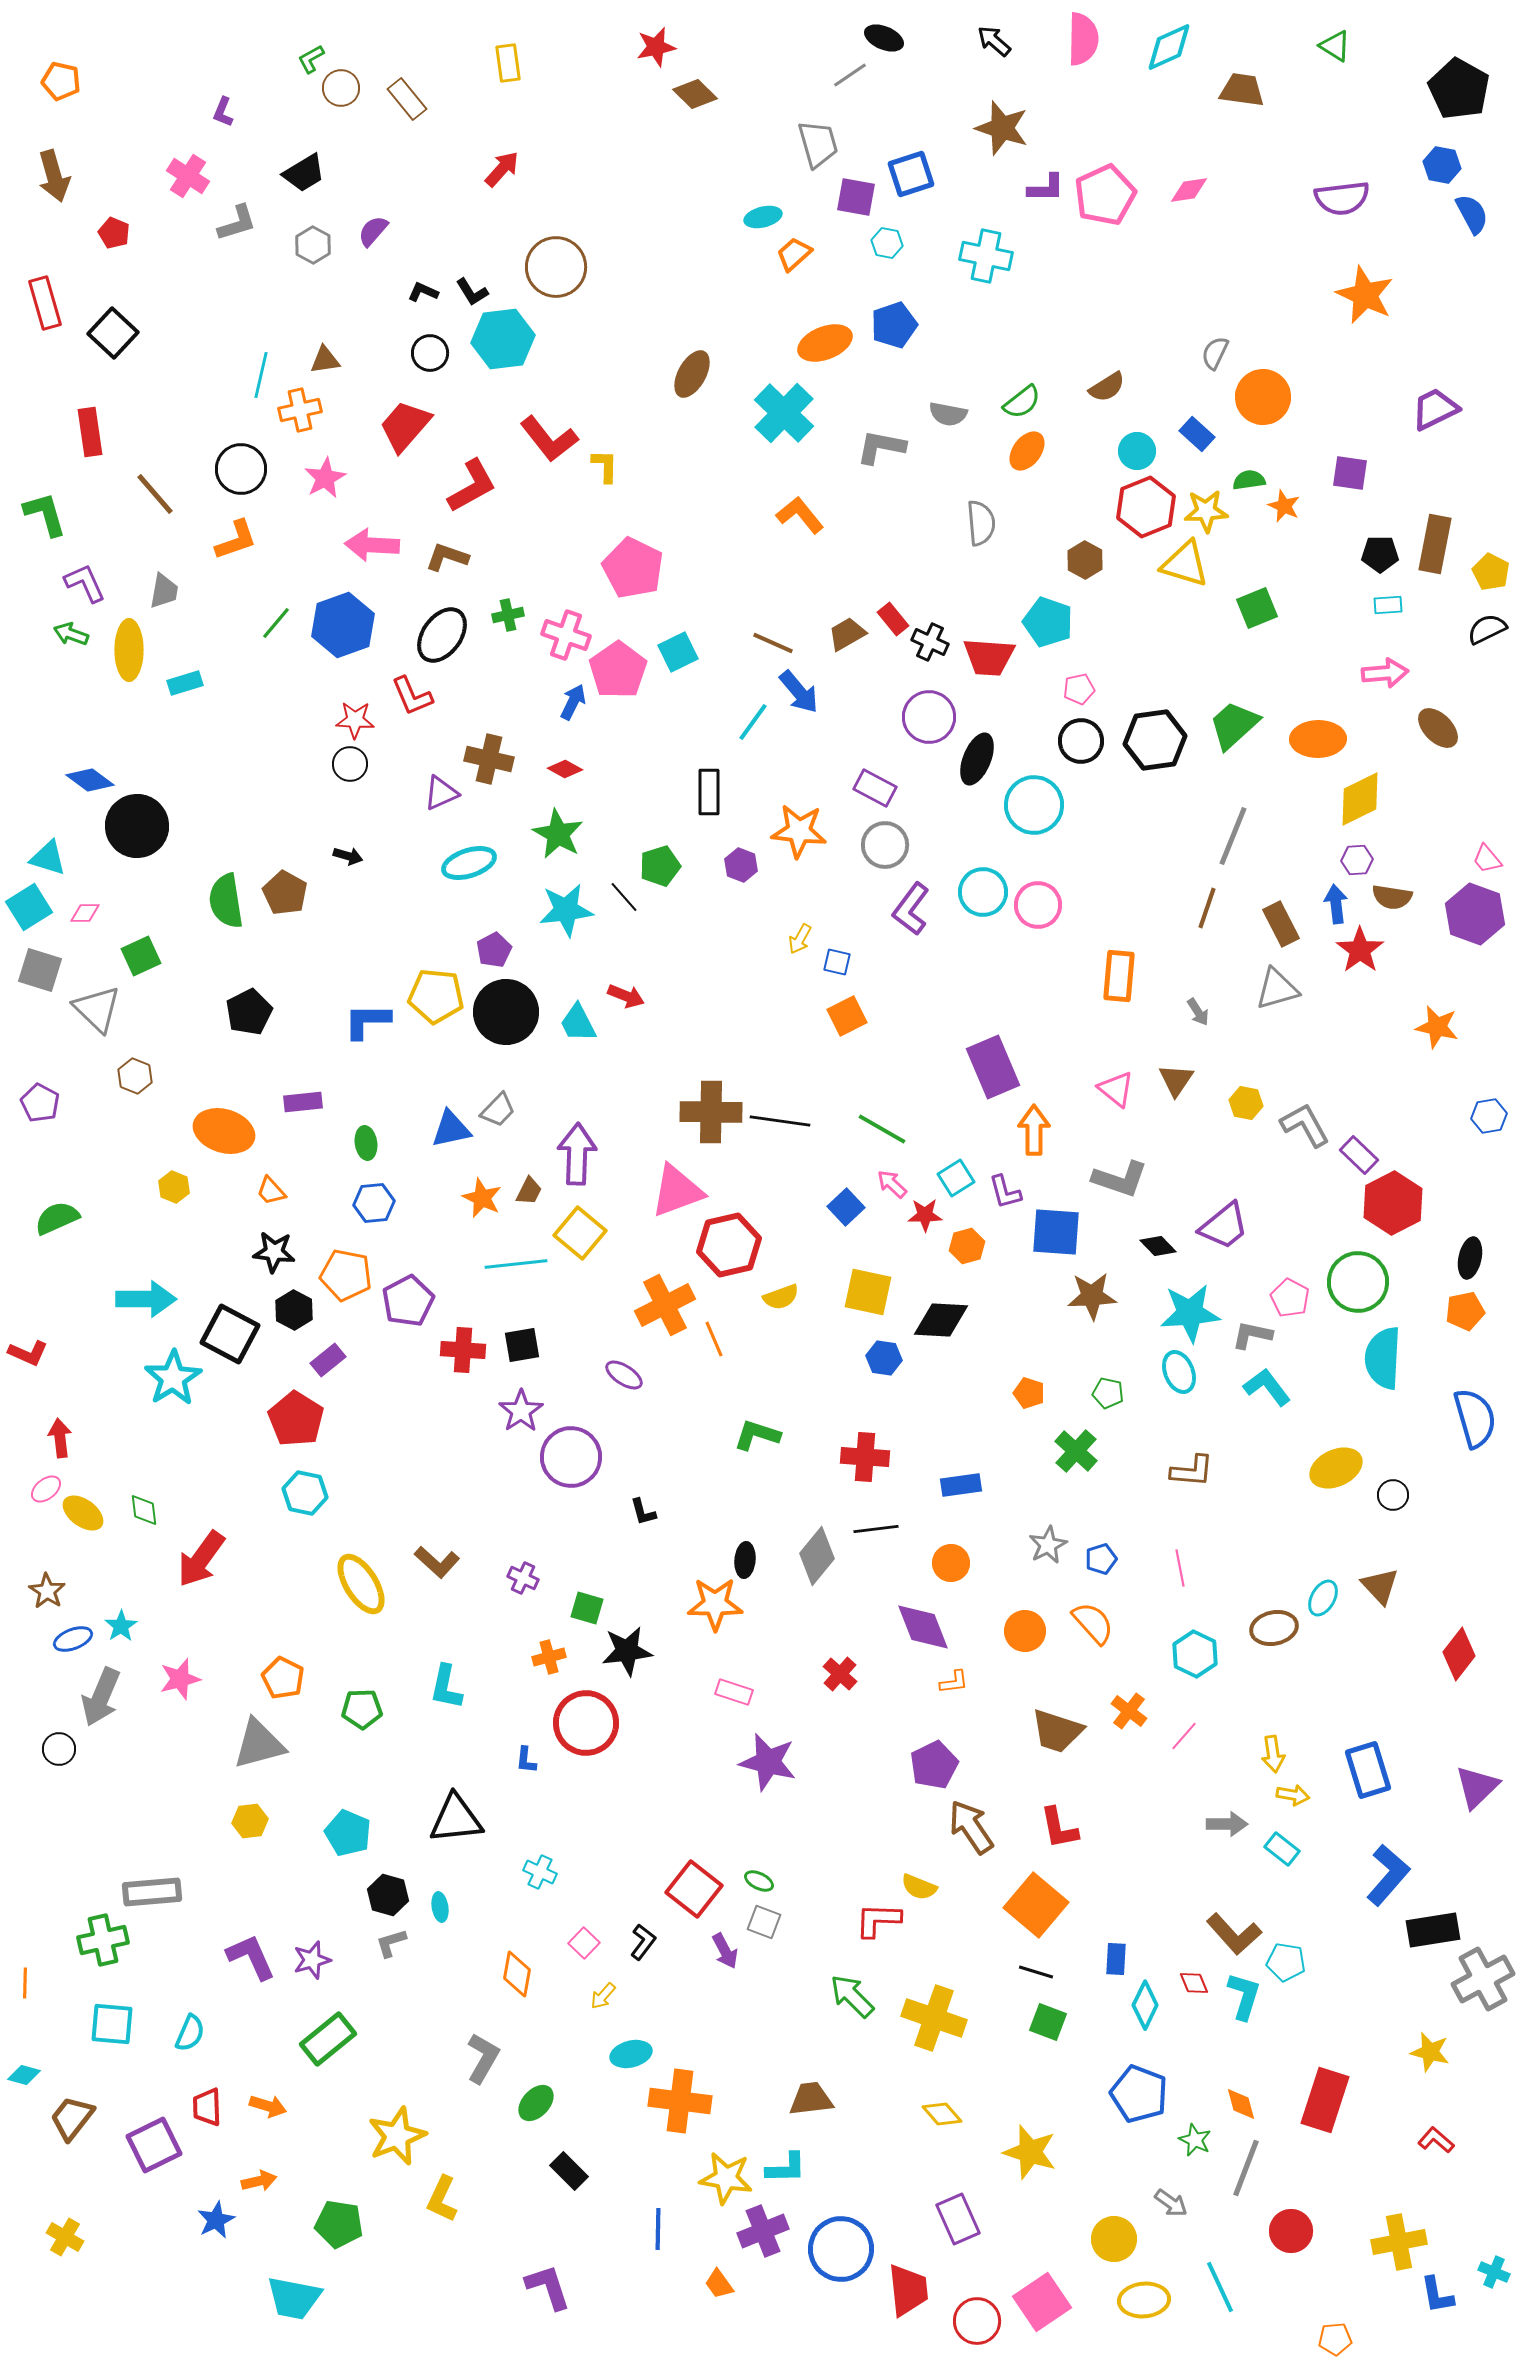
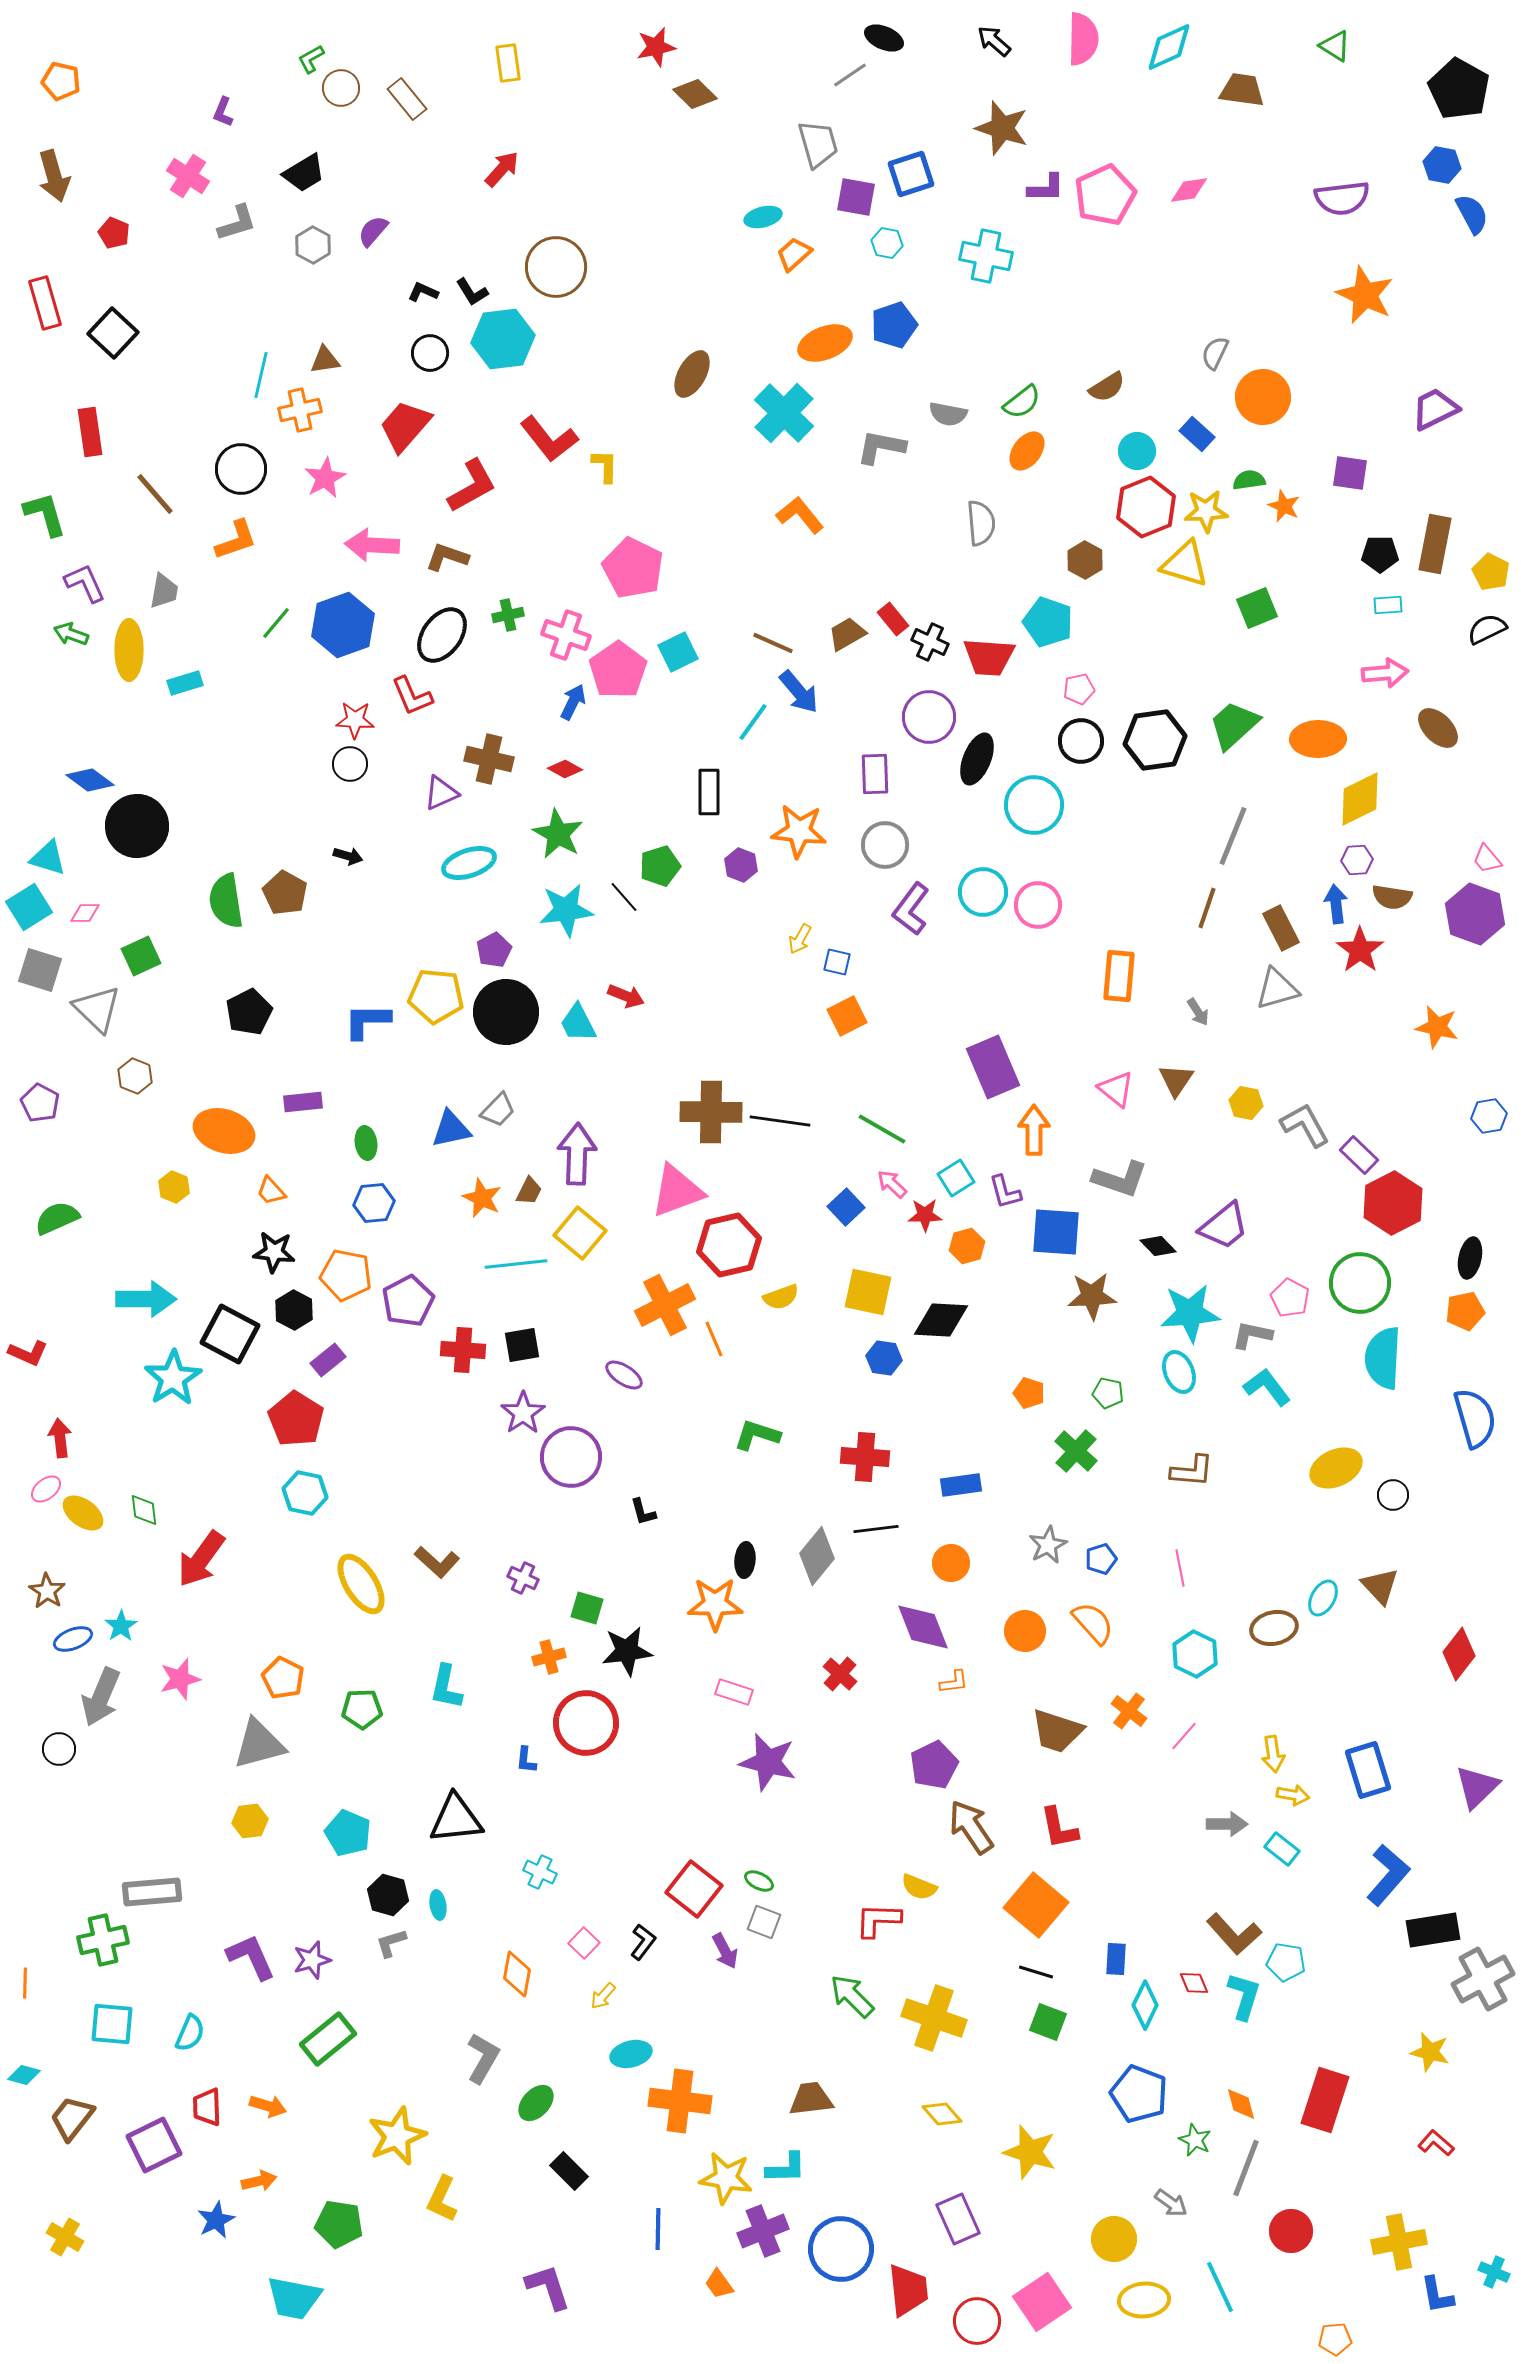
purple rectangle at (875, 788): moved 14 px up; rotated 60 degrees clockwise
brown rectangle at (1281, 924): moved 4 px down
green circle at (1358, 1282): moved 2 px right, 1 px down
purple star at (521, 1411): moved 2 px right, 2 px down
cyan ellipse at (440, 1907): moved 2 px left, 2 px up
red L-shape at (1436, 2140): moved 3 px down
